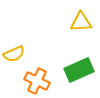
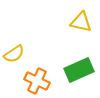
yellow triangle: rotated 15 degrees clockwise
yellow semicircle: rotated 10 degrees counterclockwise
